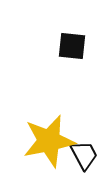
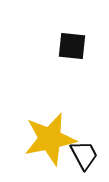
yellow star: moved 1 px right, 2 px up
